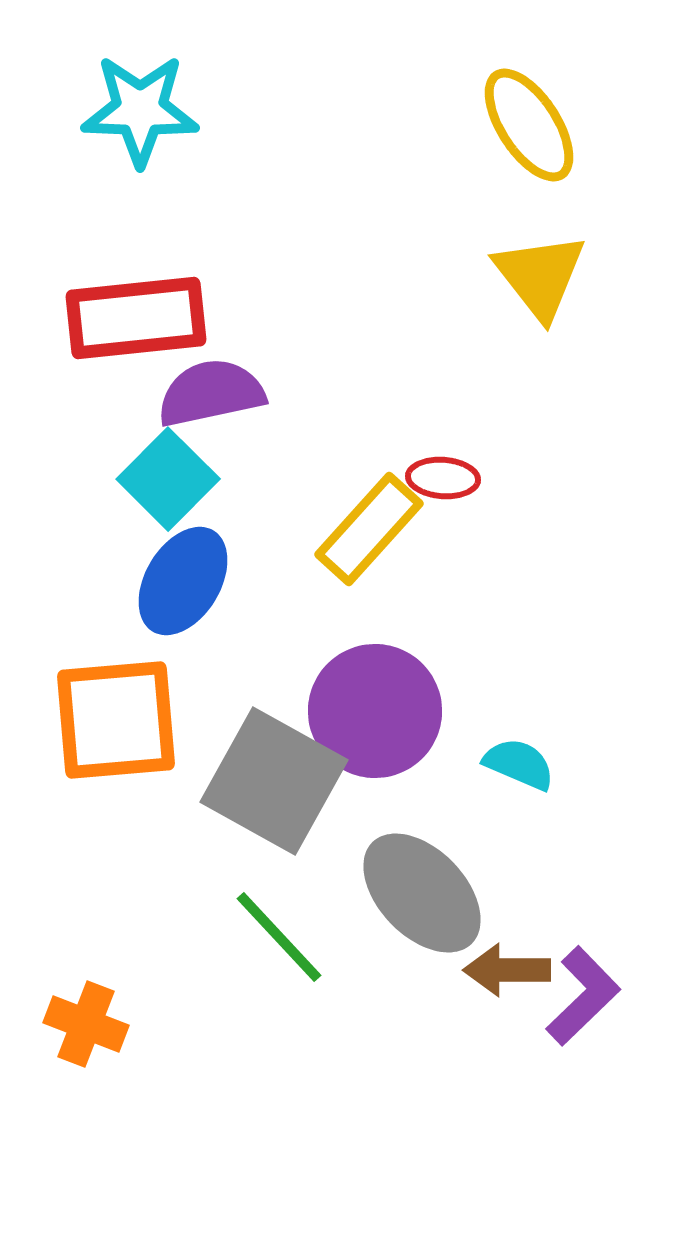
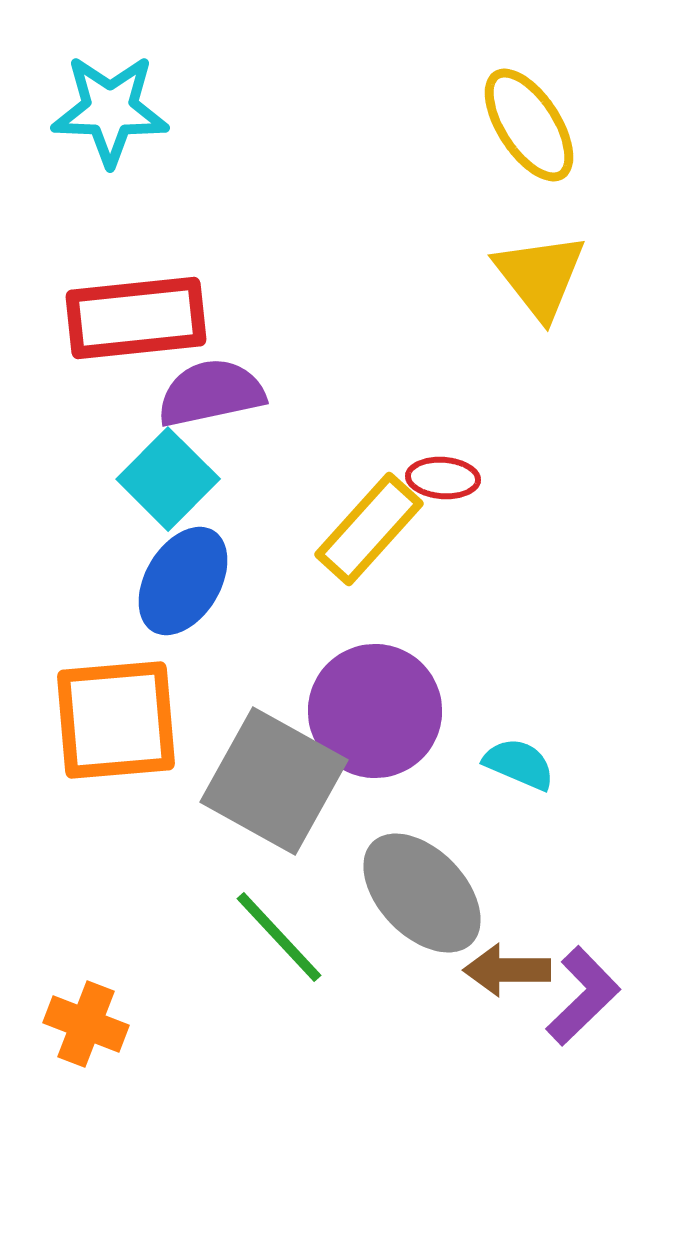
cyan star: moved 30 px left
